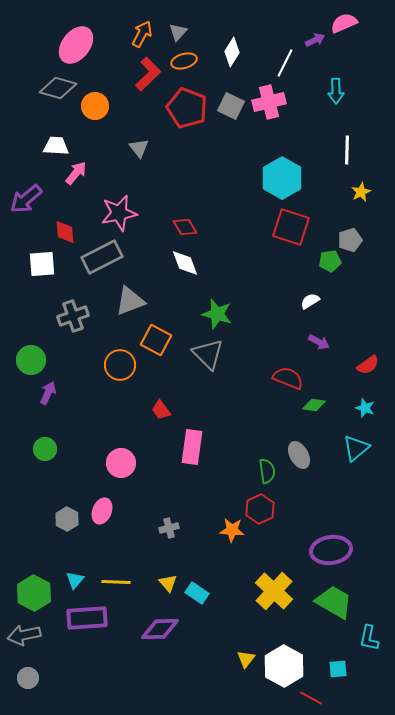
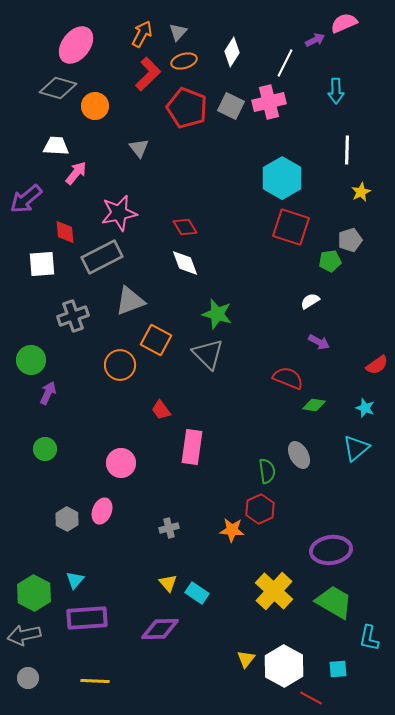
red semicircle at (368, 365): moved 9 px right
yellow line at (116, 582): moved 21 px left, 99 px down
